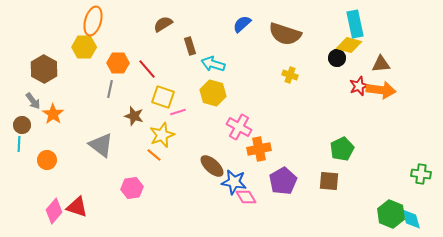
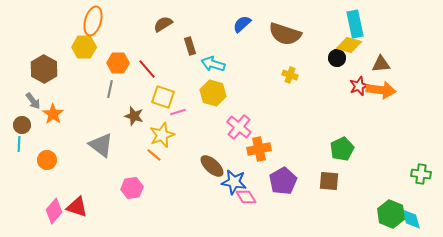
pink cross at (239, 127): rotated 10 degrees clockwise
